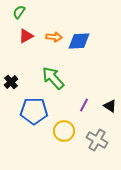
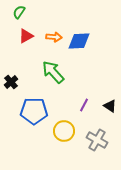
green arrow: moved 6 px up
